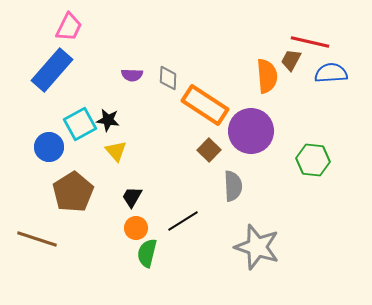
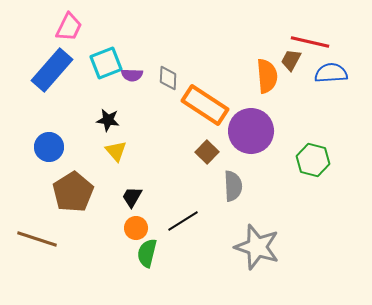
cyan square: moved 26 px right, 61 px up; rotated 8 degrees clockwise
brown square: moved 2 px left, 2 px down
green hexagon: rotated 8 degrees clockwise
